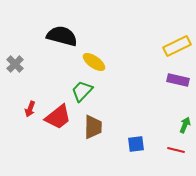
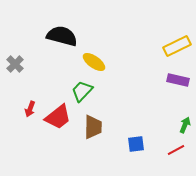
red line: rotated 42 degrees counterclockwise
